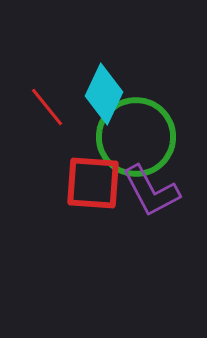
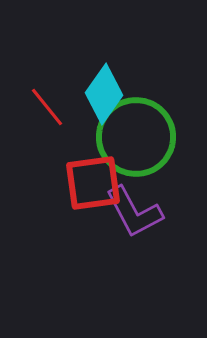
cyan diamond: rotated 10 degrees clockwise
red square: rotated 12 degrees counterclockwise
purple L-shape: moved 17 px left, 21 px down
